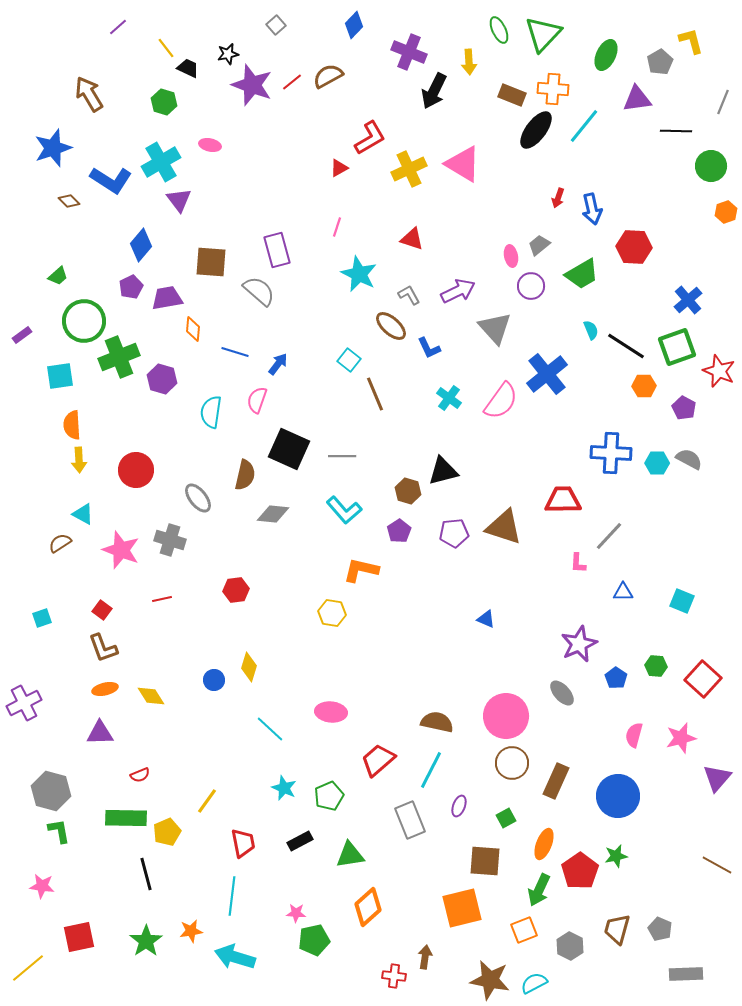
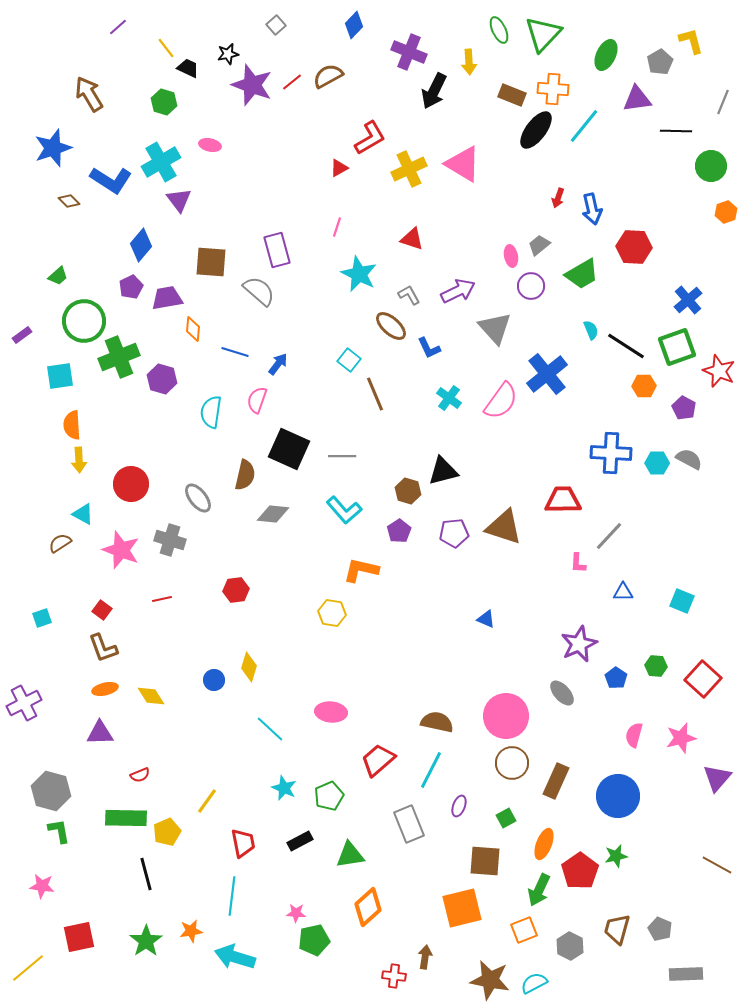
red circle at (136, 470): moved 5 px left, 14 px down
gray rectangle at (410, 820): moved 1 px left, 4 px down
